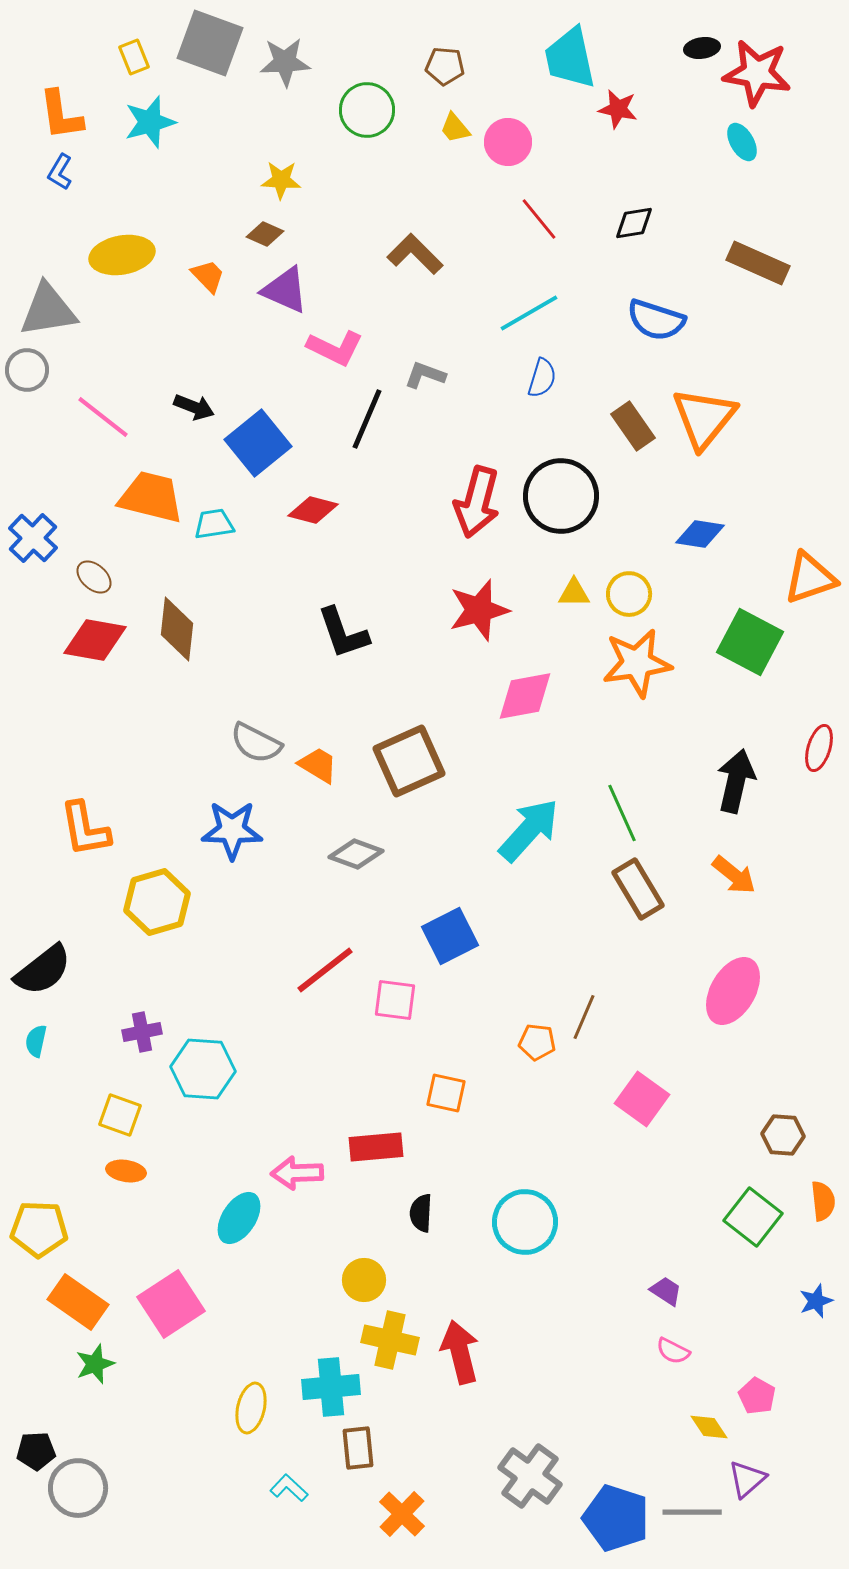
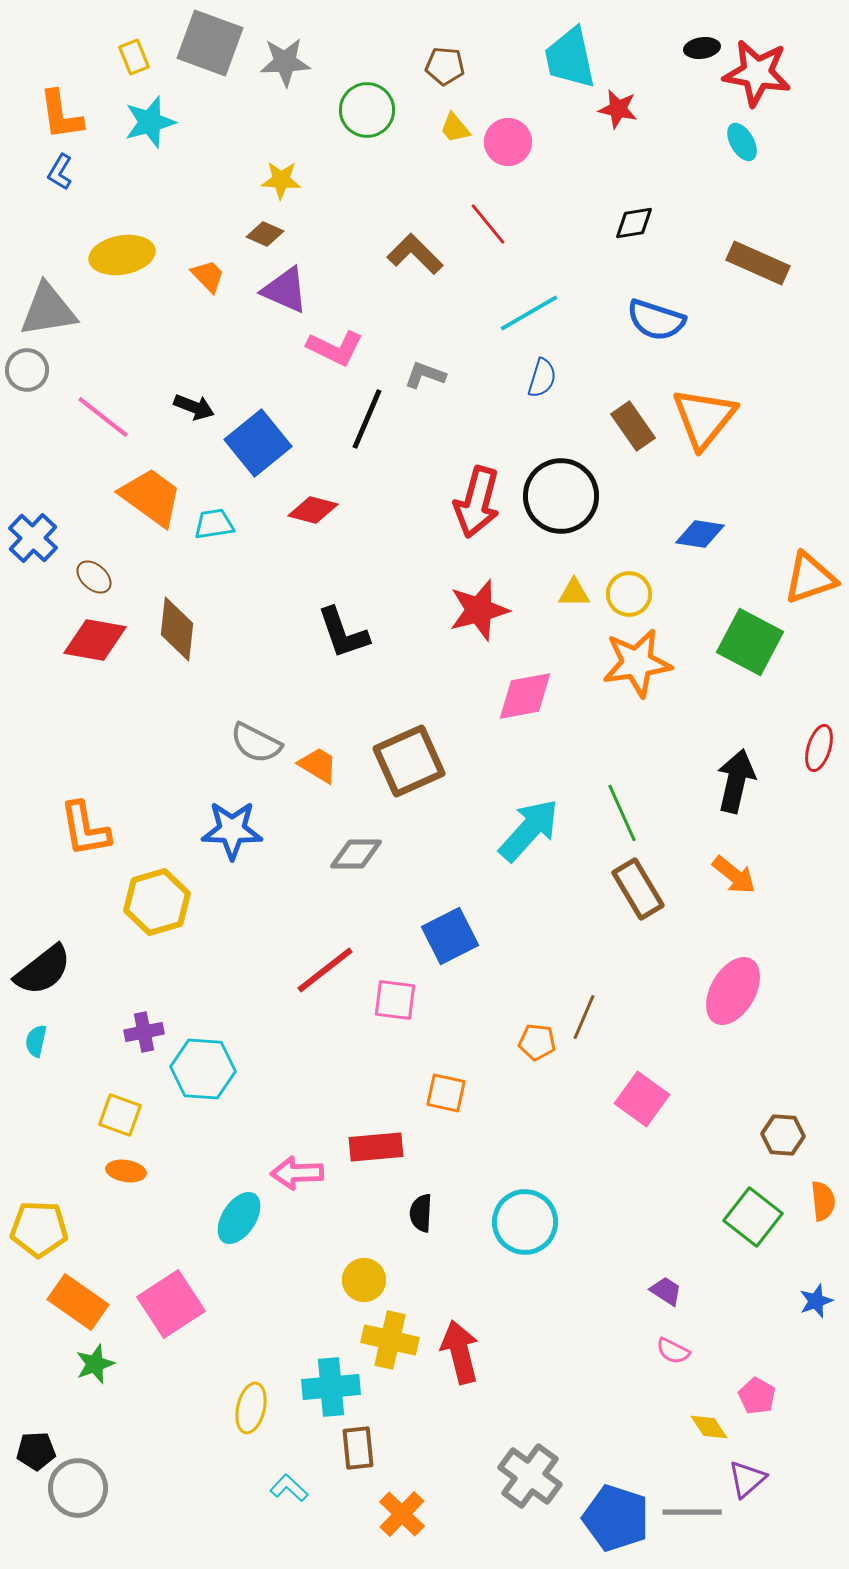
red line at (539, 219): moved 51 px left, 5 px down
orange trapezoid at (151, 497): rotated 22 degrees clockwise
gray diamond at (356, 854): rotated 20 degrees counterclockwise
purple cross at (142, 1032): moved 2 px right
